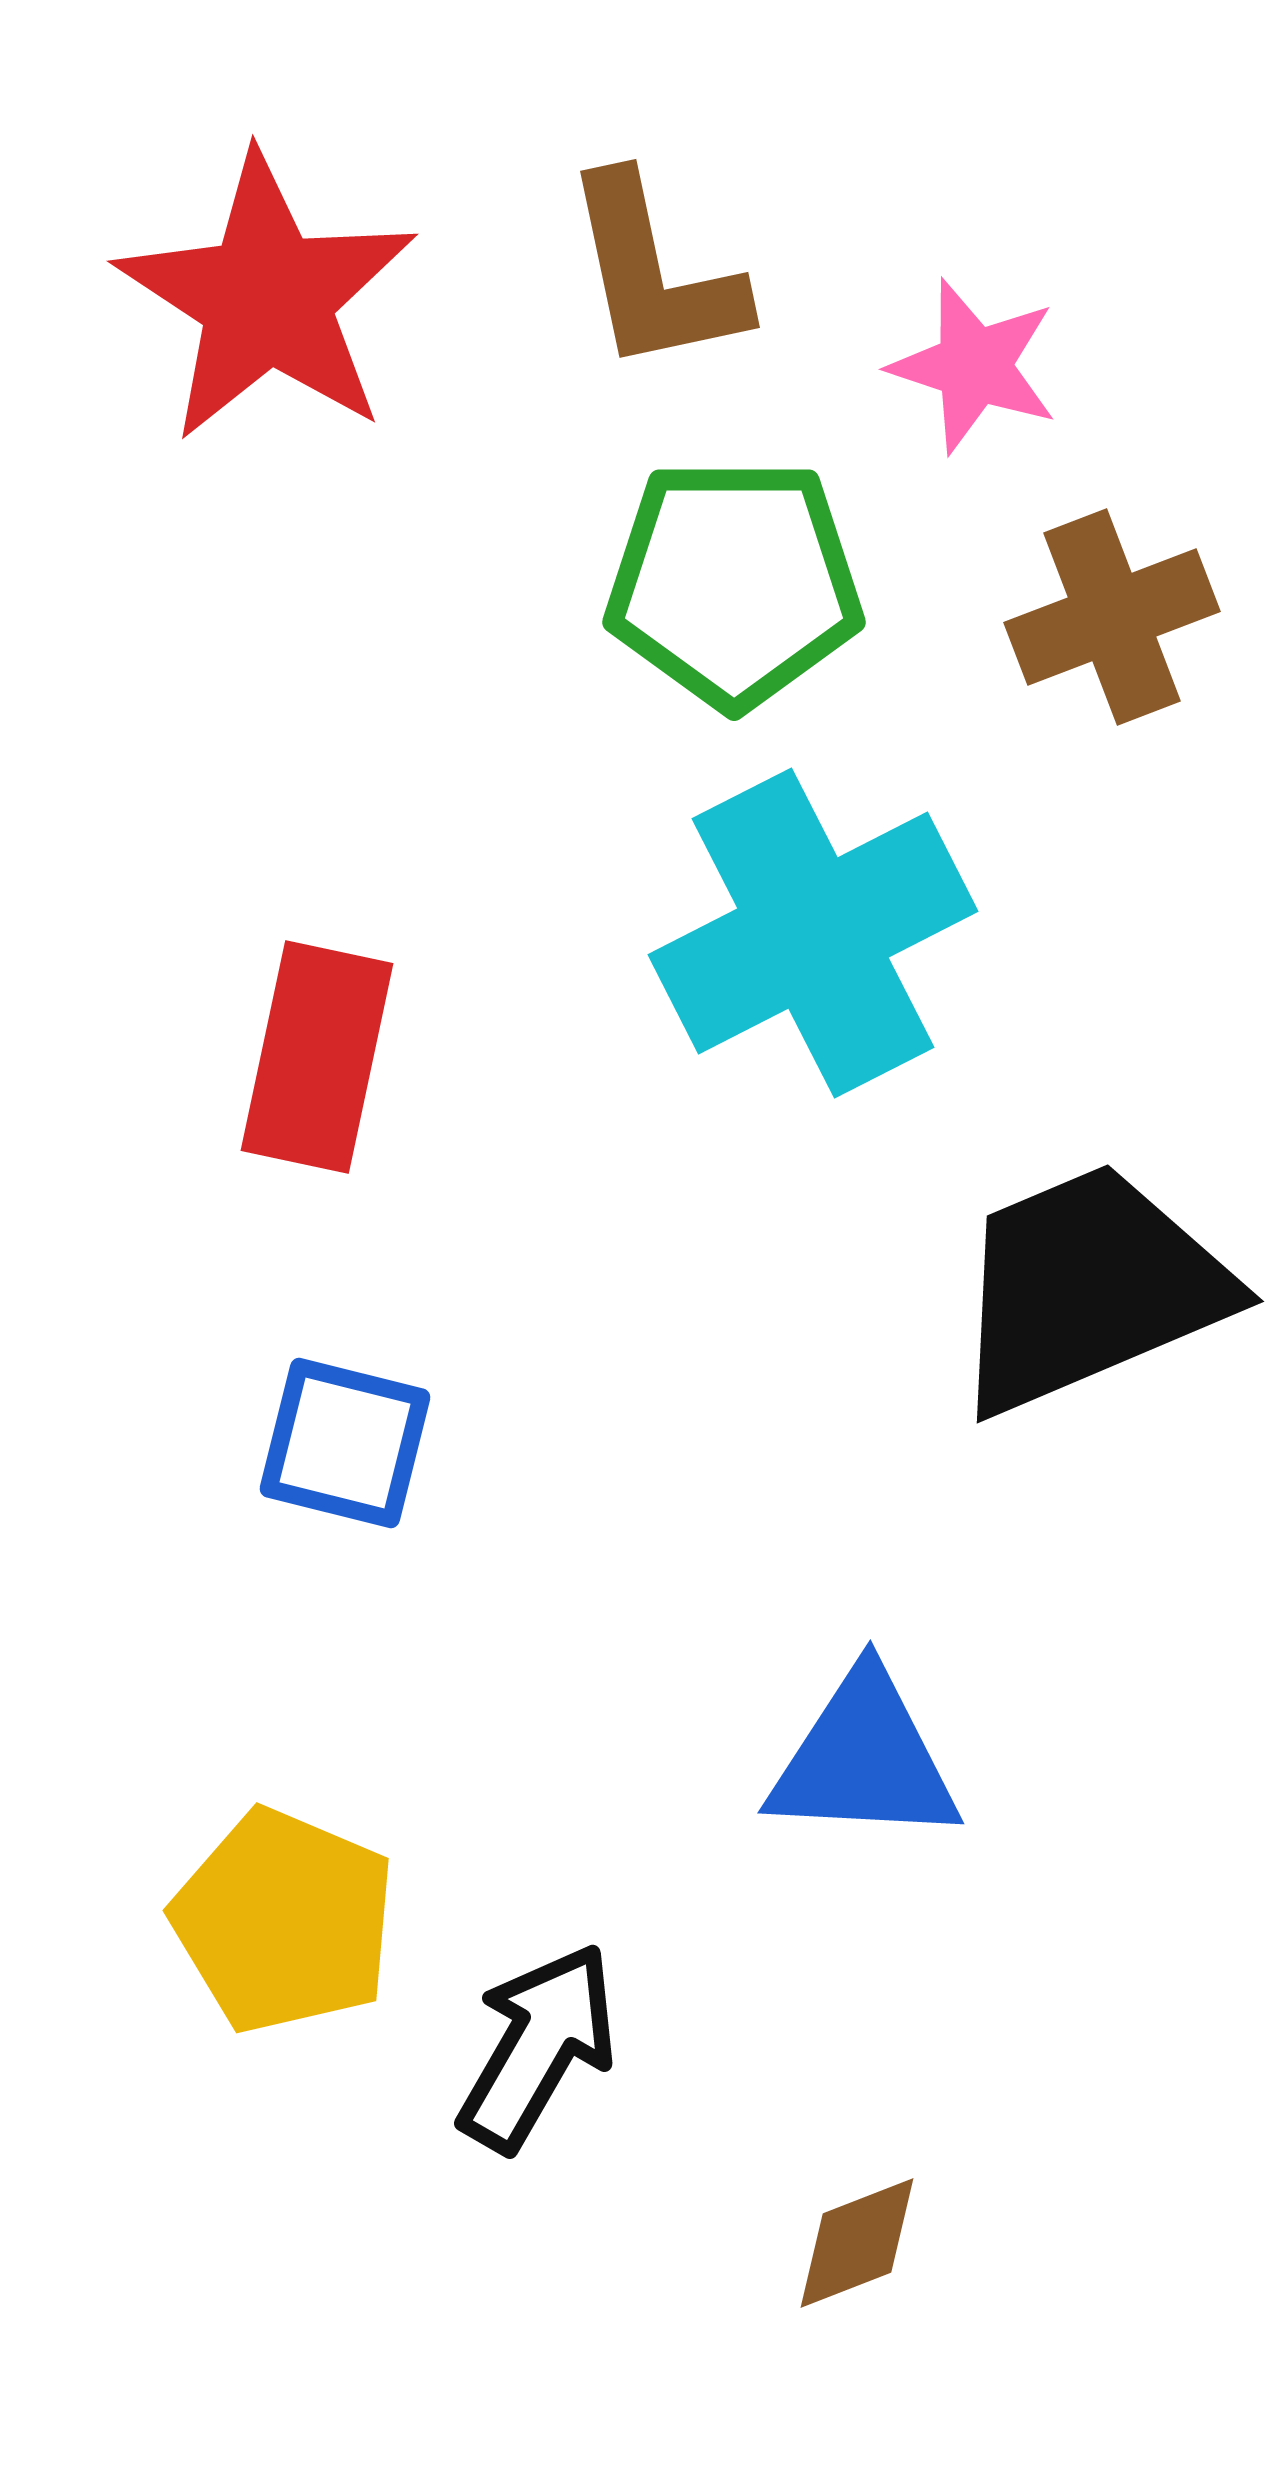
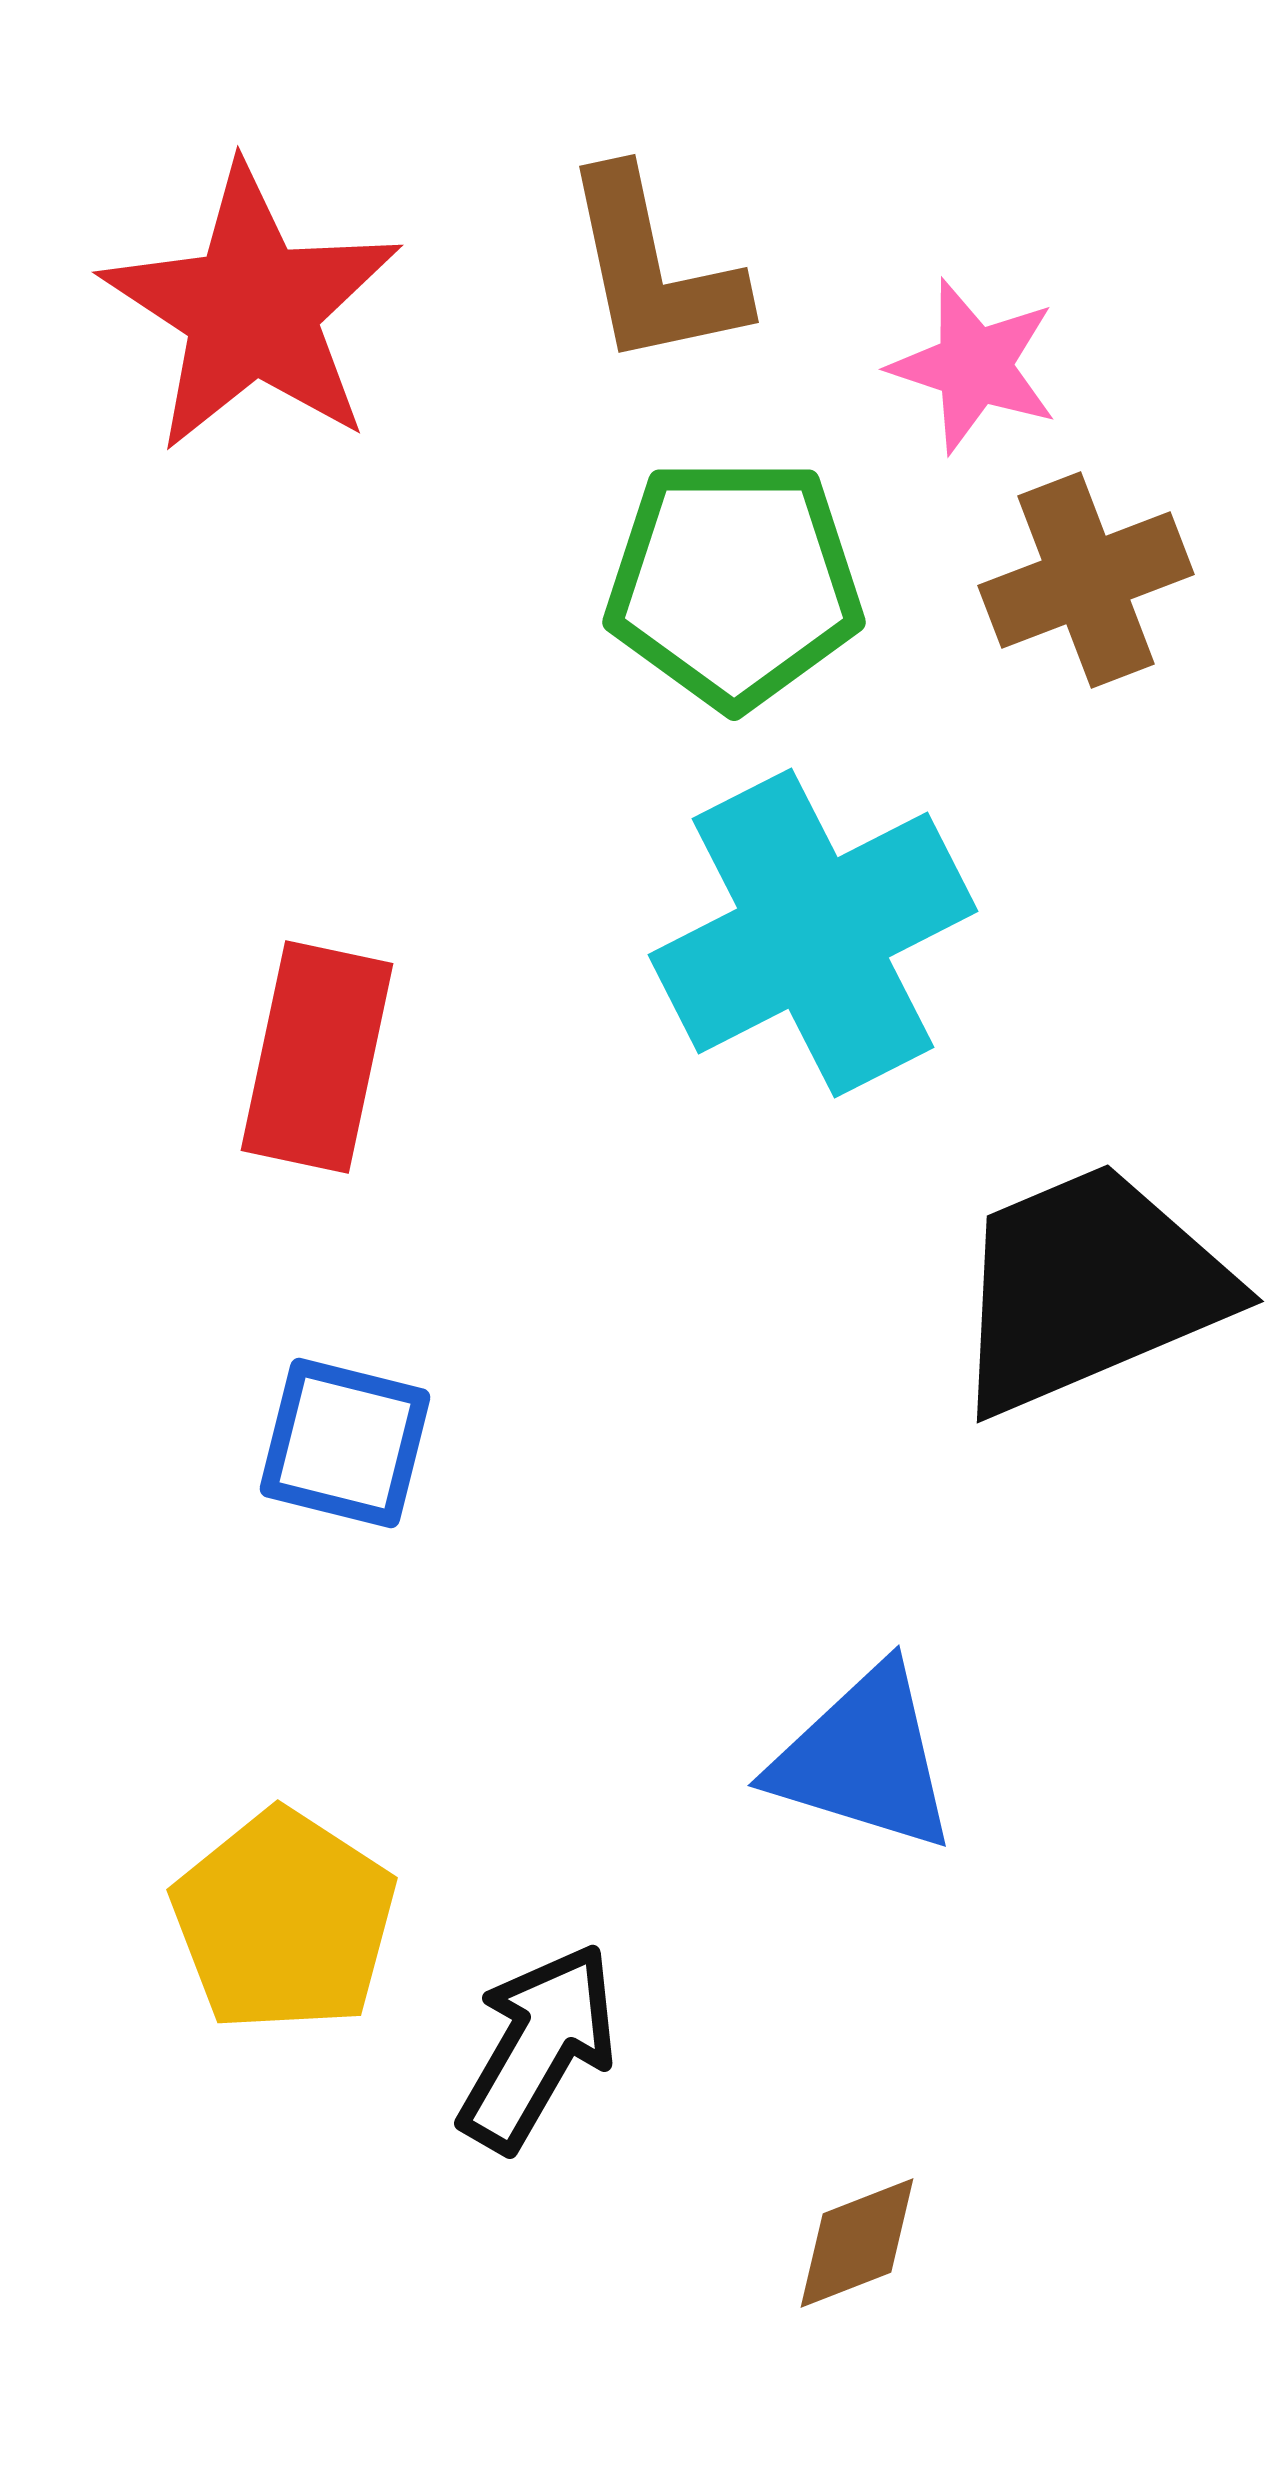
brown L-shape: moved 1 px left, 5 px up
red star: moved 15 px left, 11 px down
brown cross: moved 26 px left, 37 px up
blue triangle: rotated 14 degrees clockwise
yellow pentagon: rotated 10 degrees clockwise
